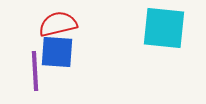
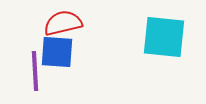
red semicircle: moved 5 px right, 1 px up
cyan square: moved 9 px down
